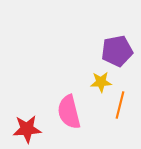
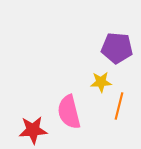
purple pentagon: moved 3 px up; rotated 16 degrees clockwise
orange line: moved 1 px left, 1 px down
red star: moved 6 px right, 1 px down
